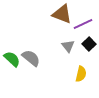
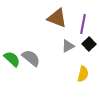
brown triangle: moved 5 px left, 4 px down
purple line: rotated 54 degrees counterclockwise
gray triangle: rotated 40 degrees clockwise
yellow semicircle: moved 2 px right
